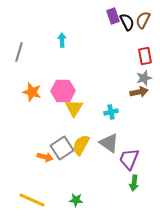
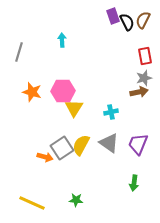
purple trapezoid: moved 9 px right, 15 px up
yellow line: moved 3 px down
